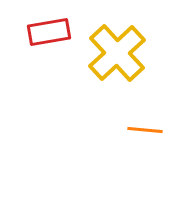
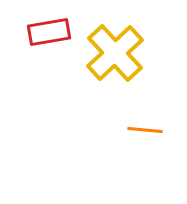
yellow cross: moved 2 px left
